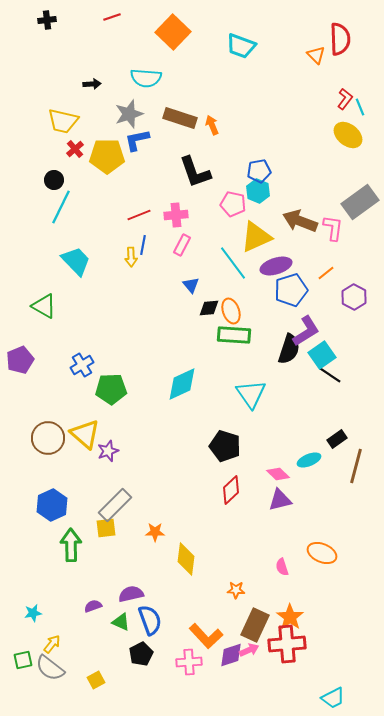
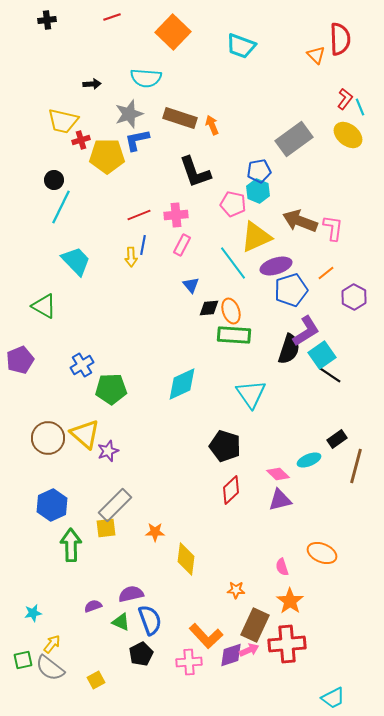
red cross at (75, 149): moved 6 px right, 9 px up; rotated 24 degrees clockwise
gray rectangle at (360, 202): moved 66 px left, 63 px up
orange star at (290, 617): moved 16 px up
